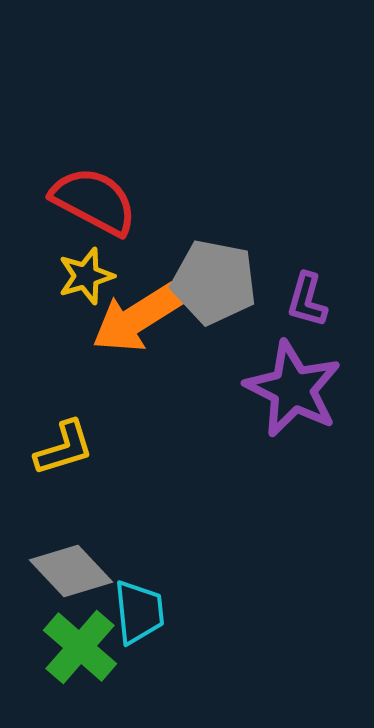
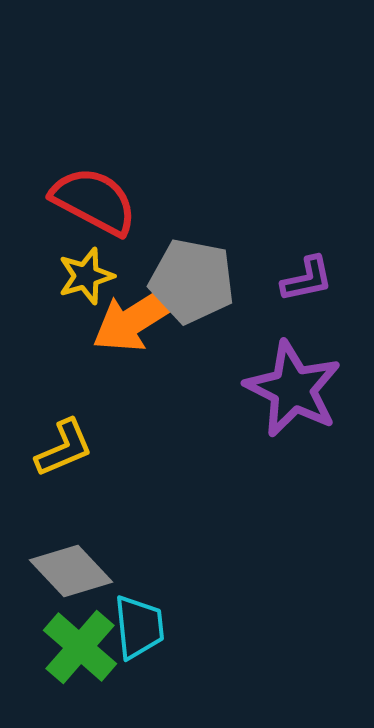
gray pentagon: moved 22 px left, 1 px up
purple L-shape: moved 21 px up; rotated 118 degrees counterclockwise
yellow L-shape: rotated 6 degrees counterclockwise
cyan trapezoid: moved 15 px down
